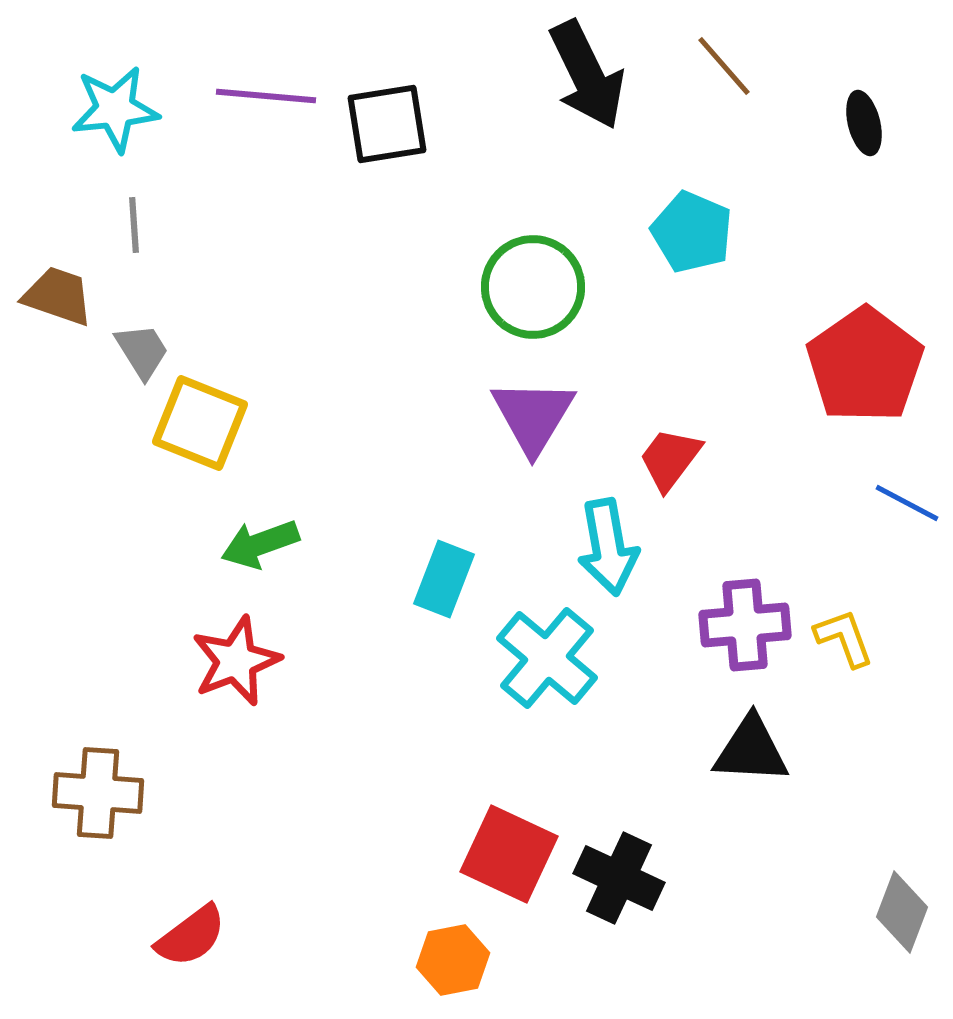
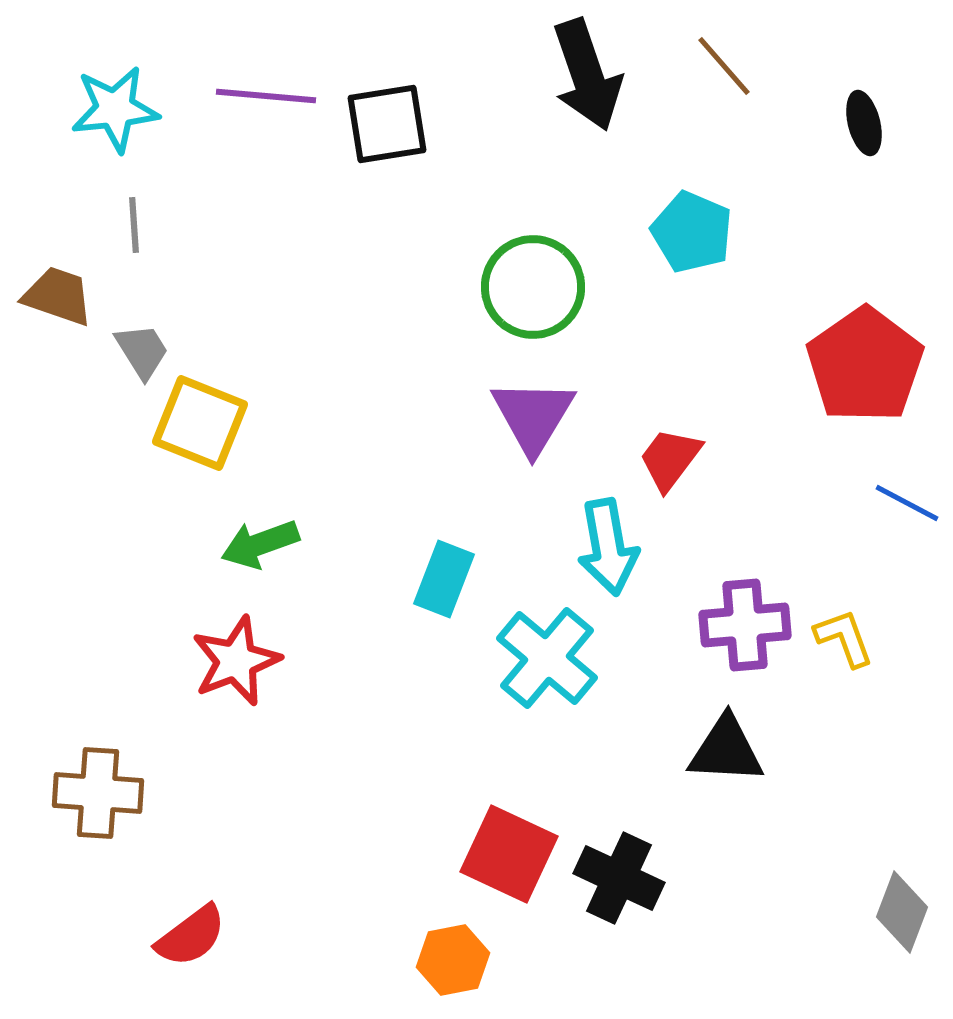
black arrow: rotated 7 degrees clockwise
black triangle: moved 25 px left
